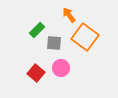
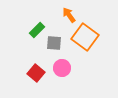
pink circle: moved 1 px right
